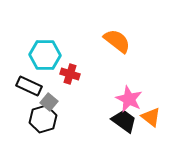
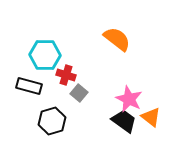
orange semicircle: moved 2 px up
red cross: moved 4 px left, 1 px down
black rectangle: rotated 10 degrees counterclockwise
gray square: moved 30 px right, 9 px up
black hexagon: moved 9 px right, 2 px down
